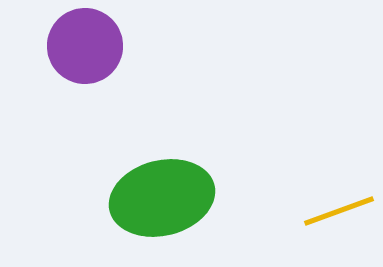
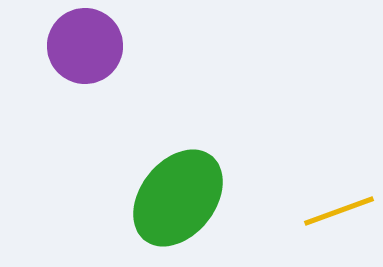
green ellipse: moved 16 px right; rotated 38 degrees counterclockwise
